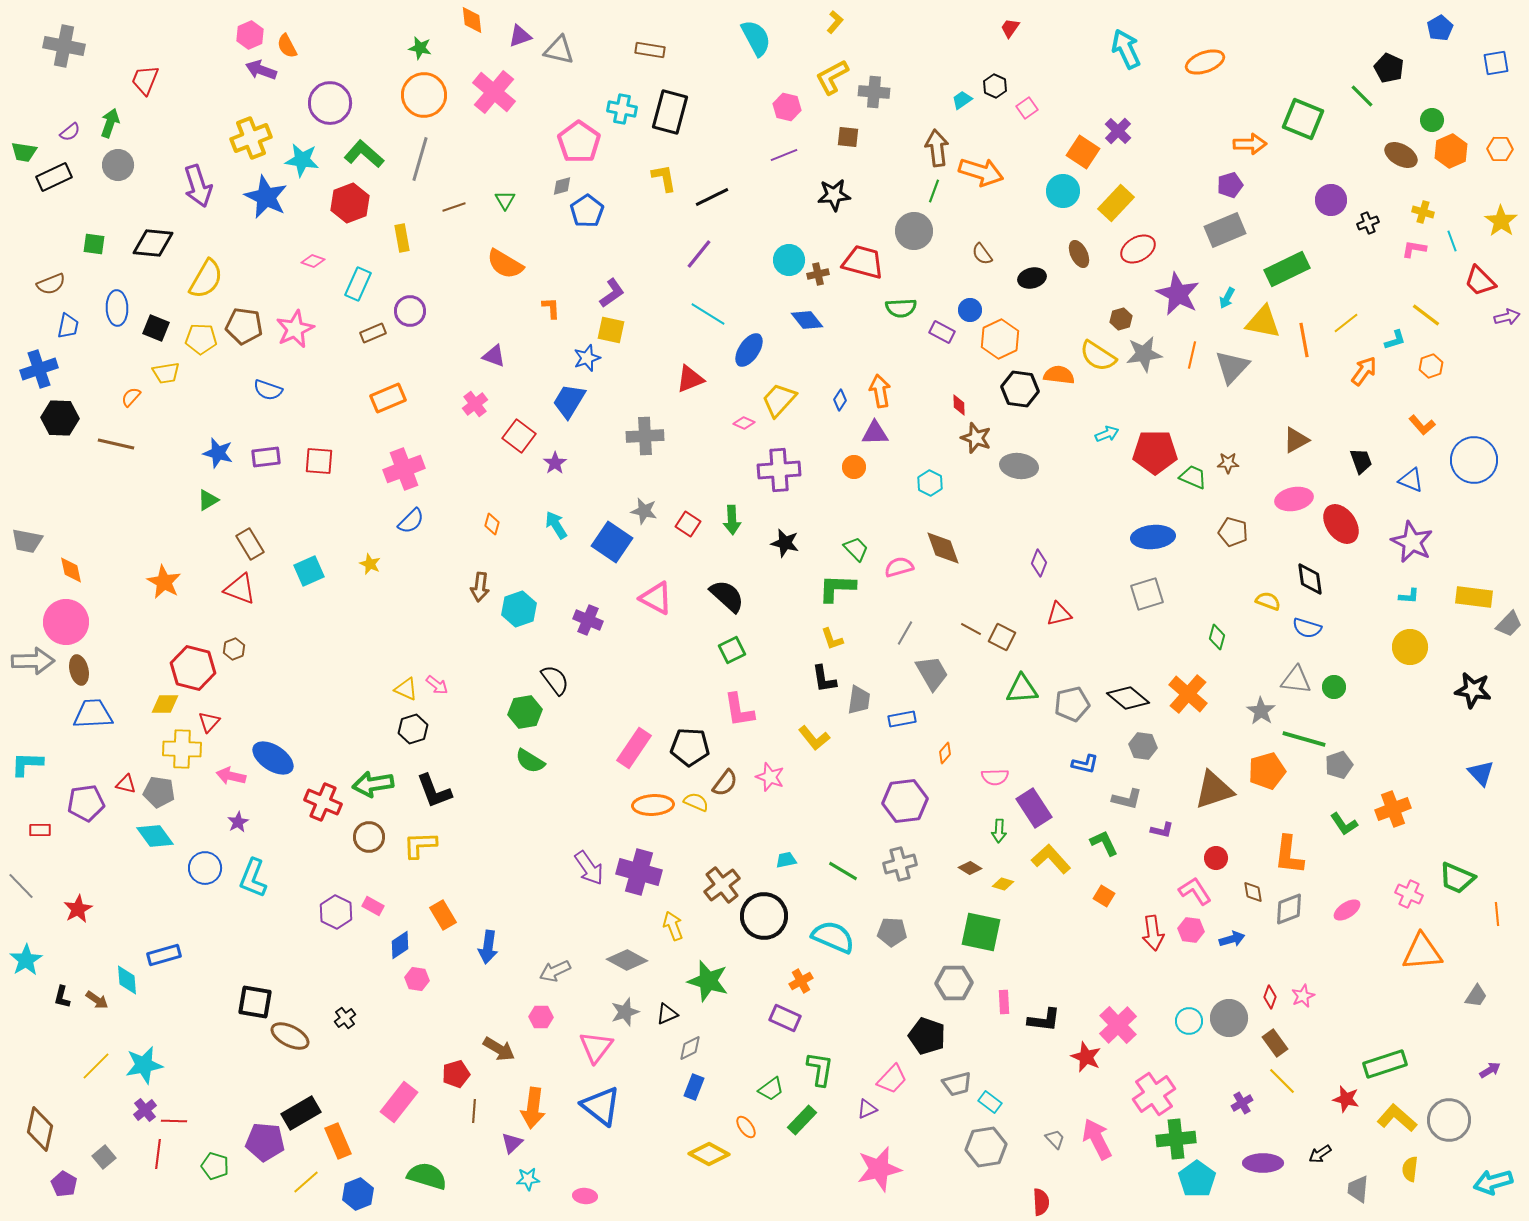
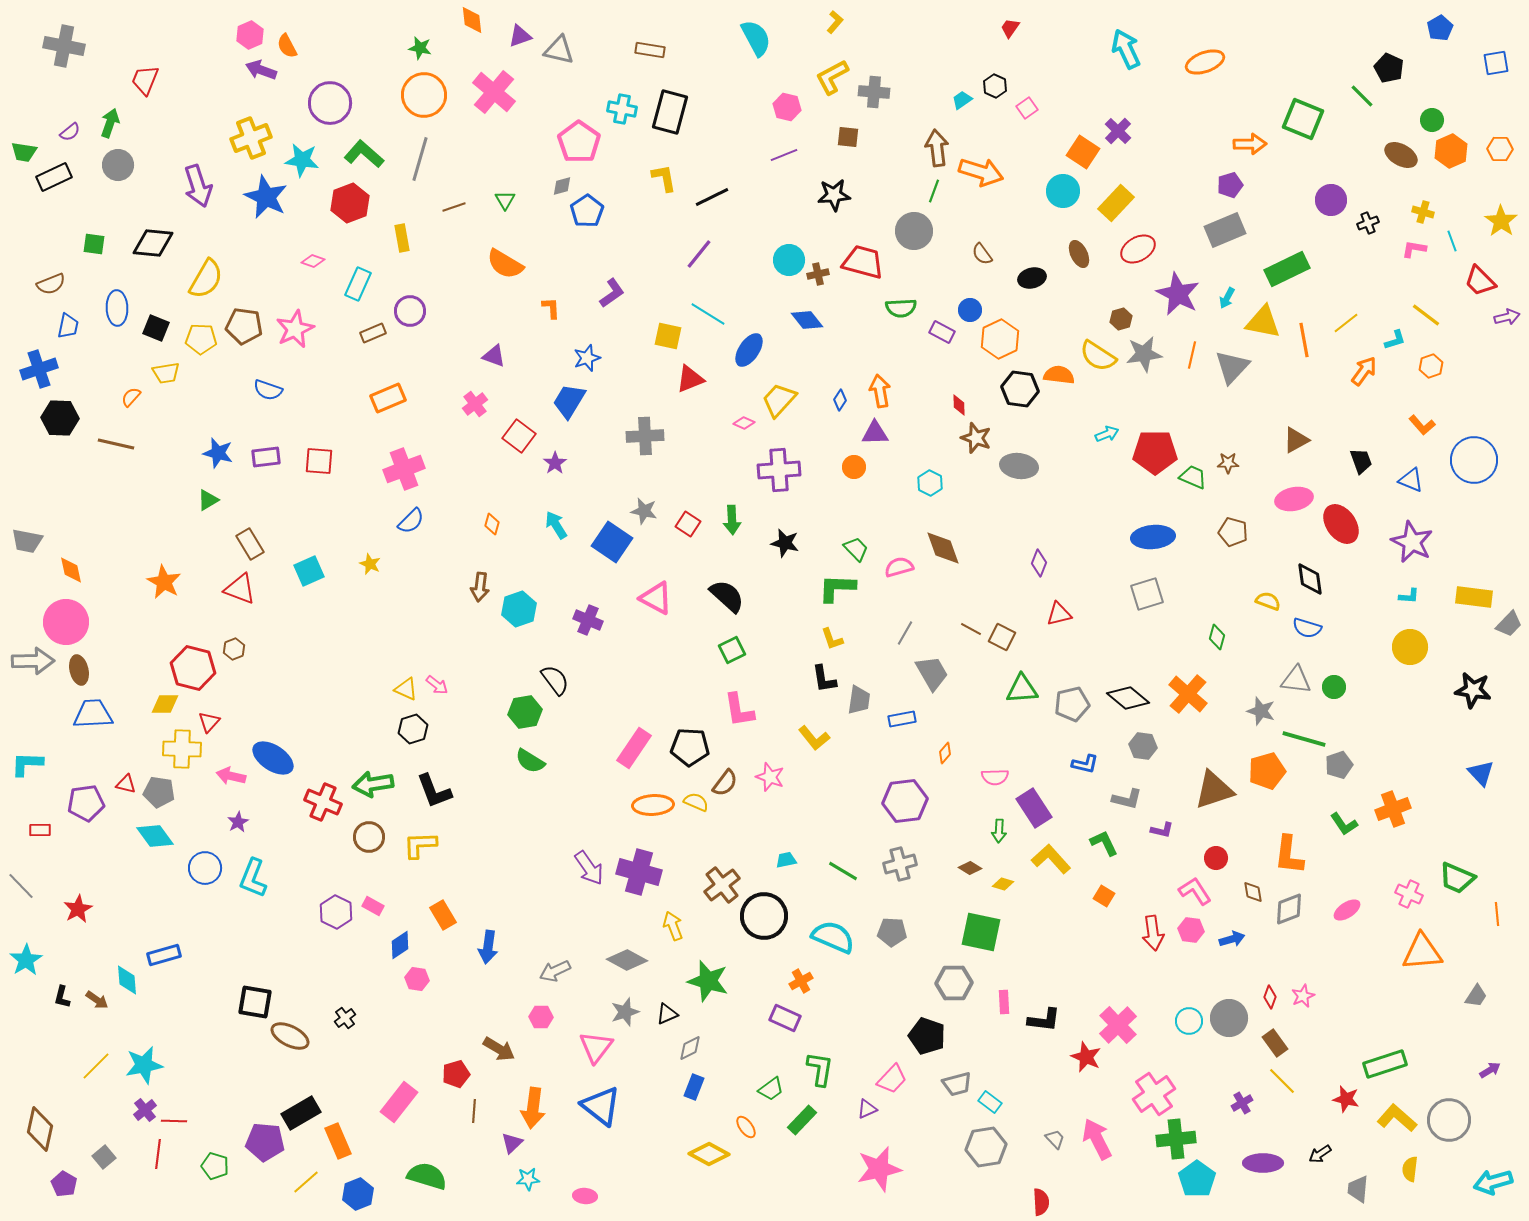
yellow square at (611, 330): moved 57 px right, 6 px down
gray star at (1261, 711): rotated 16 degrees counterclockwise
